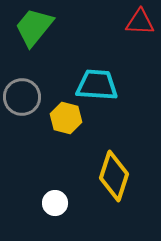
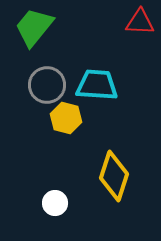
gray circle: moved 25 px right, 12 px up
